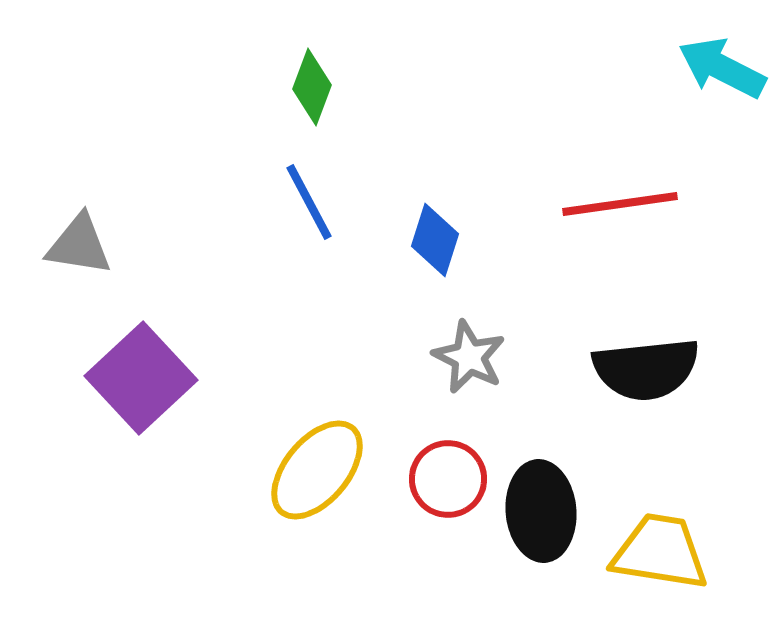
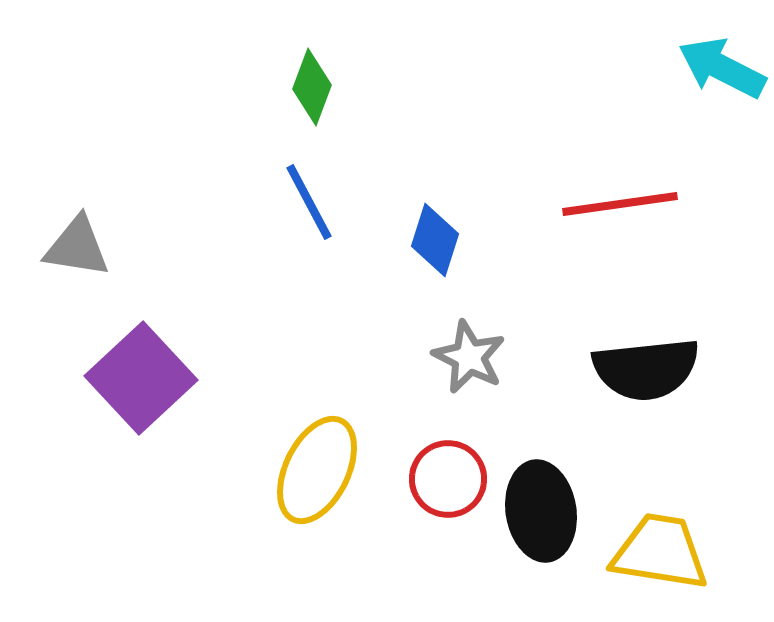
gray triangle: moved 2 px left, 2 px down
yellow ellipse: rotated 14 degrees counterclockwise
black ellipse: rotated 4 degrees counterclockwise
